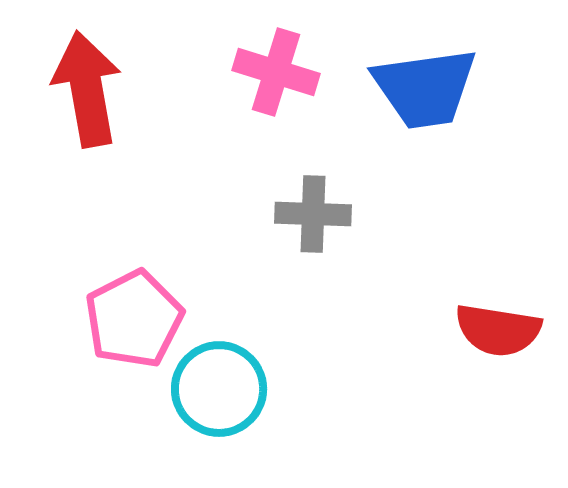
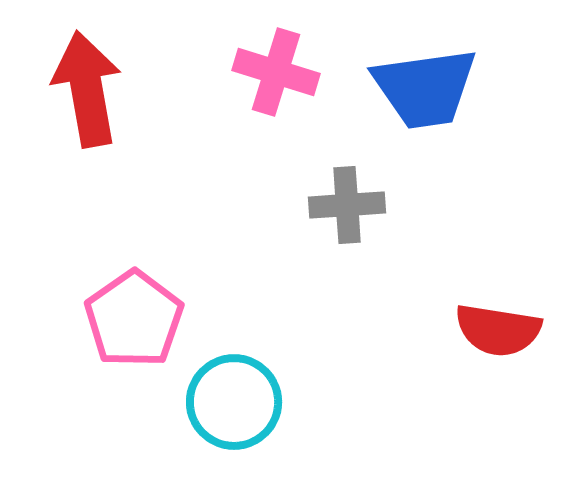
gray cross: moved 34 px right, 9 px up; rotated 6 degrees counterclockwise
pink pentagon: rotated 8 degrees counterclockwise
cyan circle: moved 15 px right, 13 px down
